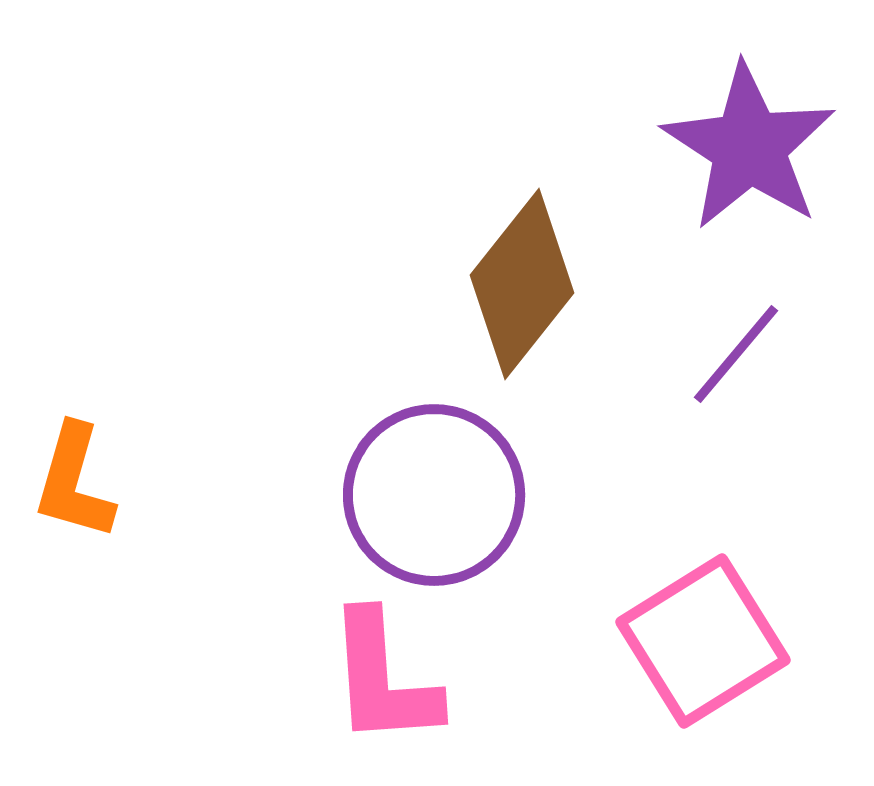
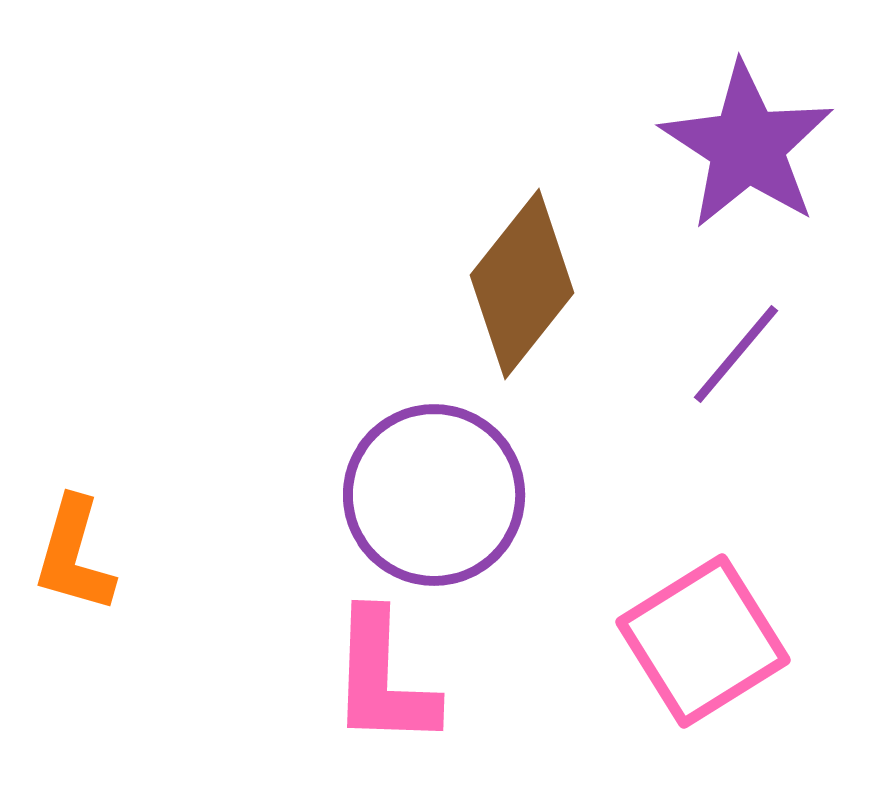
purple star: moved 2 px left, 1 px up
orange L-shape: moved 73 px down
pink L-shape: rotated 6 degrees clockwise
